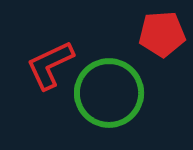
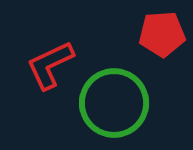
green circle: moved 5 px right, 10 px down
